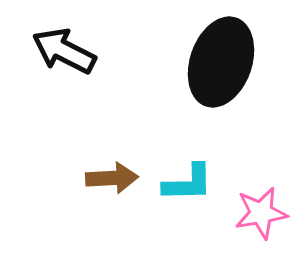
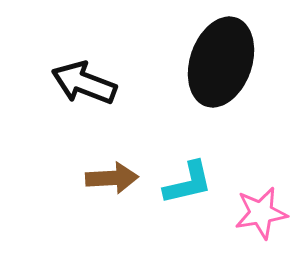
black arrow: moved 20 px right, 32 px down; rotated 6 degrees counterclockwise
cyan L-shape: rotated 12 degrees counterclockwise
